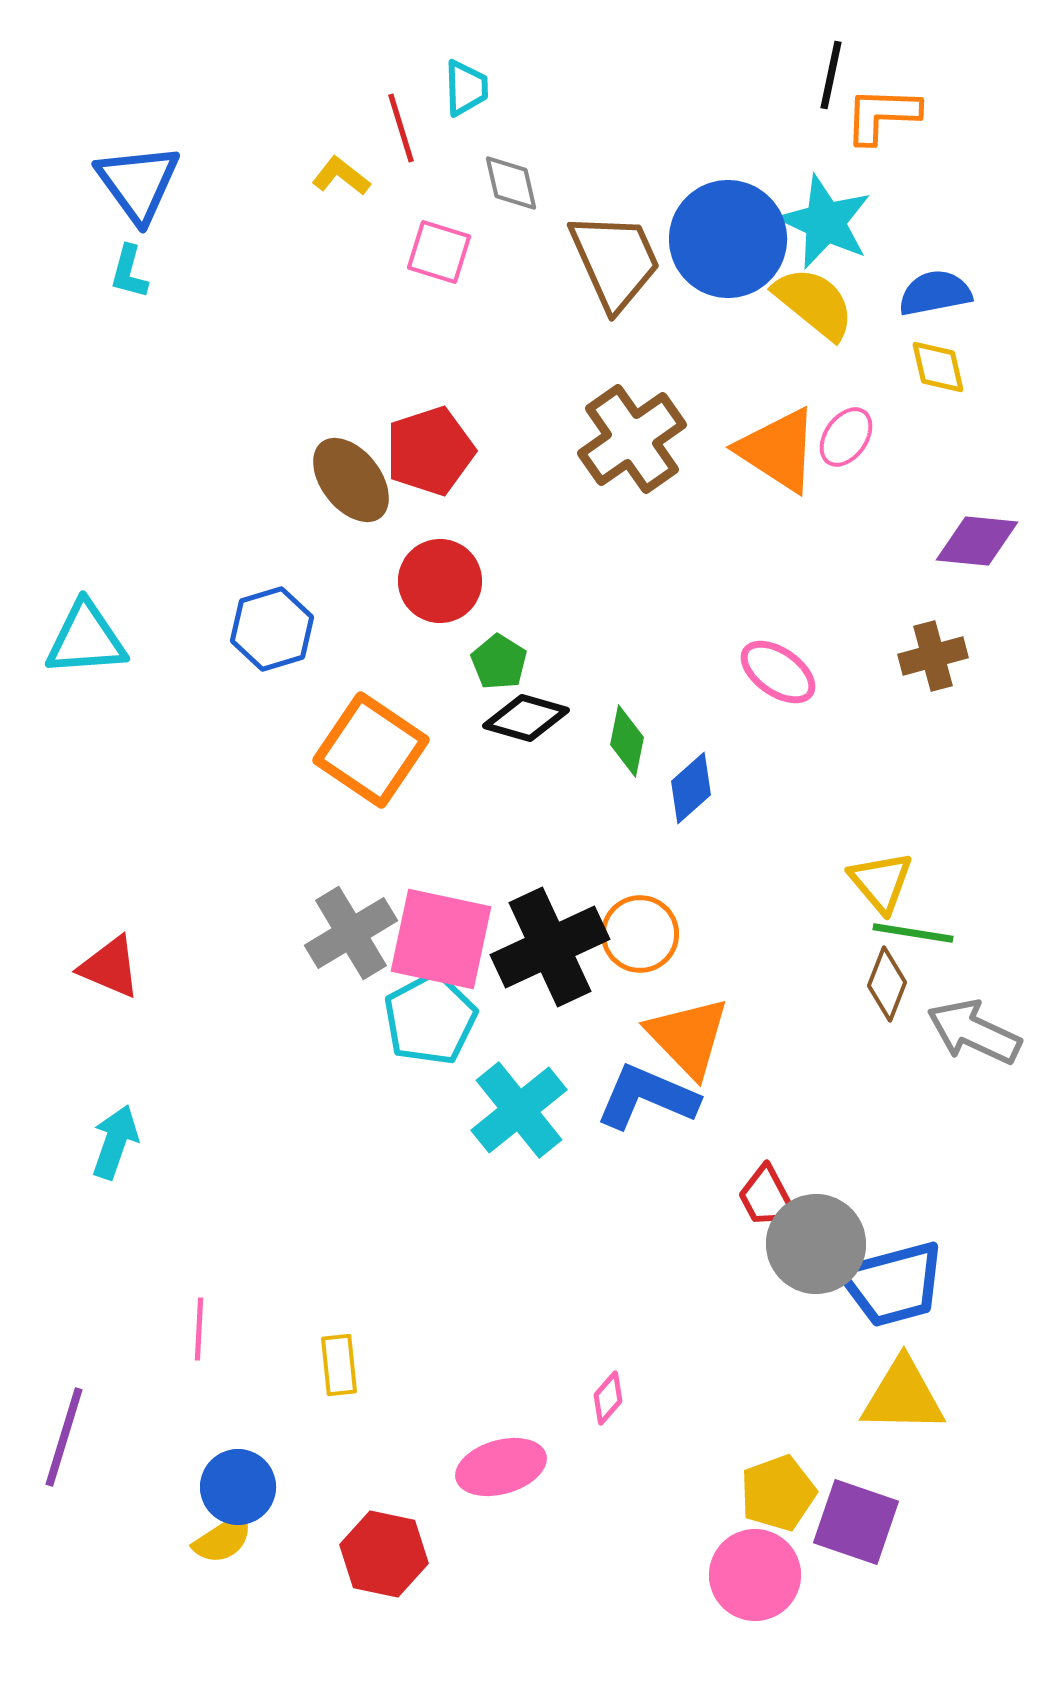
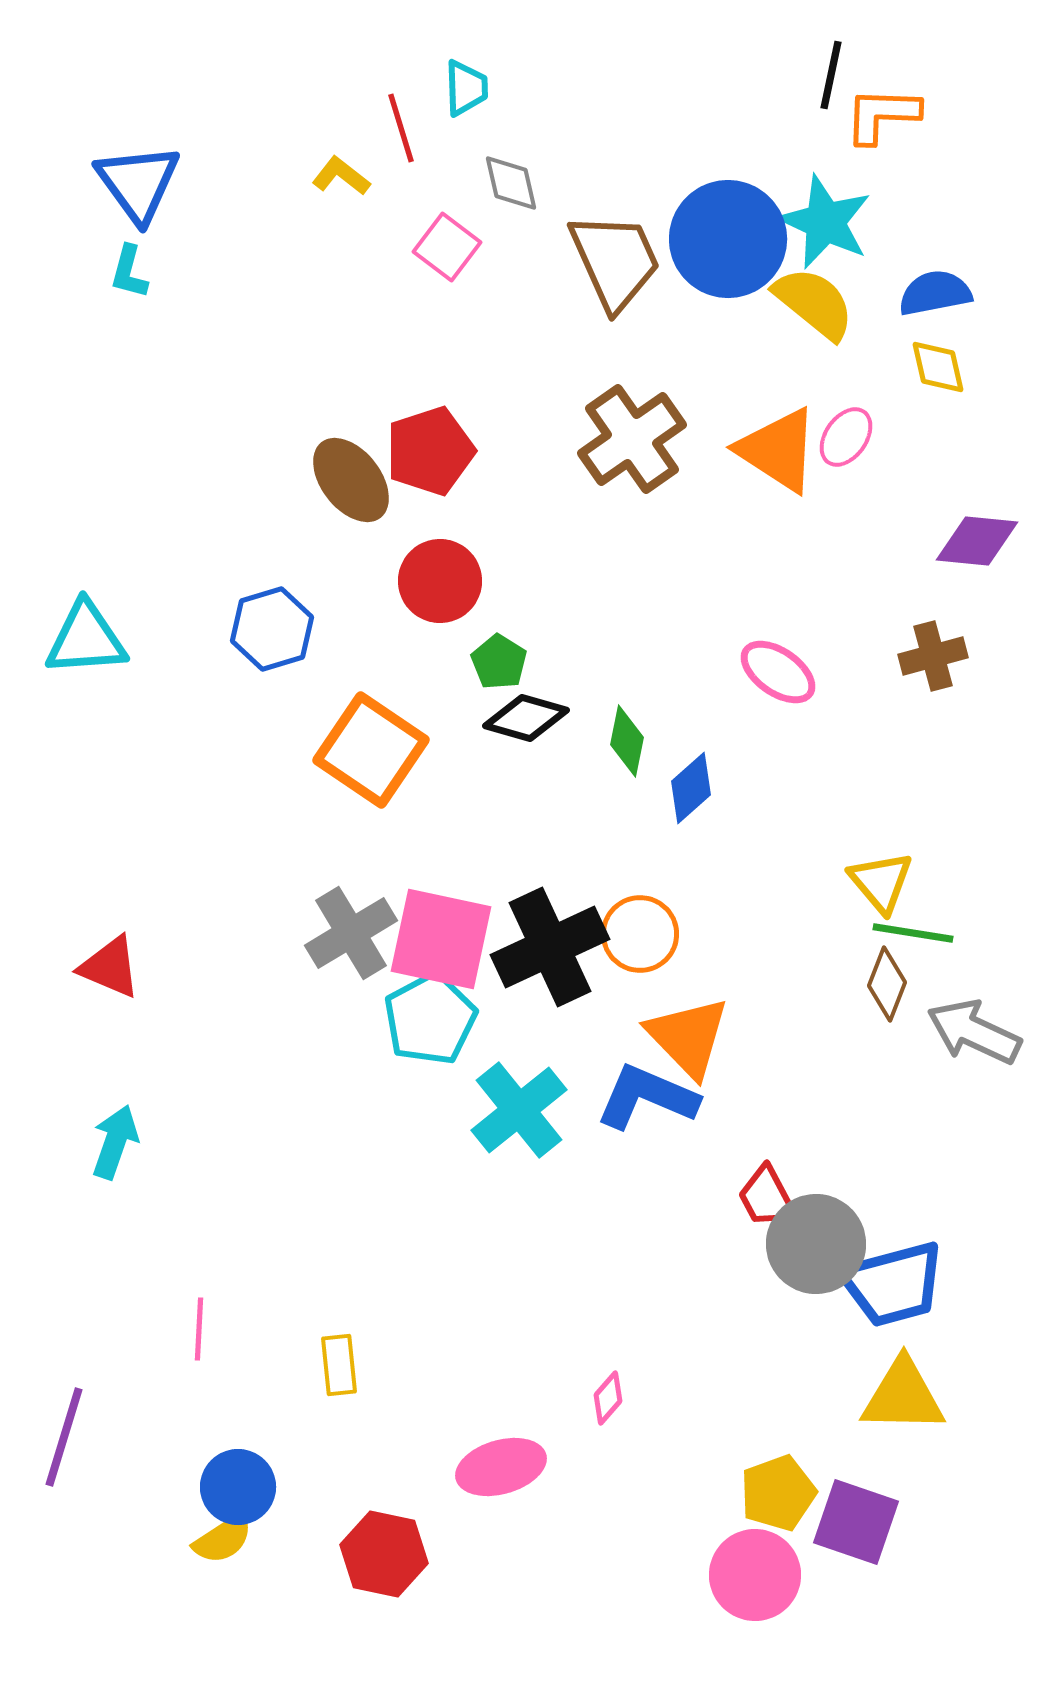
pink square at (439, 252): moved 8 px right, 5 px up; rotated 20 degrees clockwise
